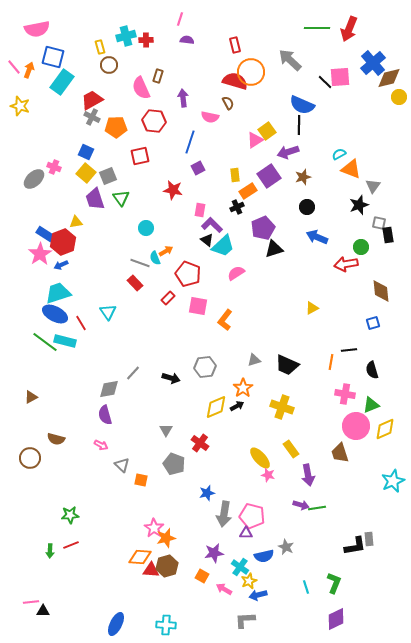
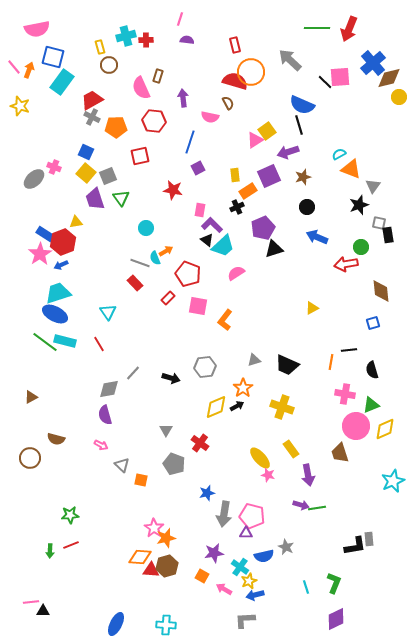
black line at (299, 125): rotated 18 degrees counterclockwise
purple square at (269, 176): rotated 10 degrees clockwise
red line at (81, 323): moved 18 px right, 21 px down
blue arrow at (258, 595): moved 3 px left
